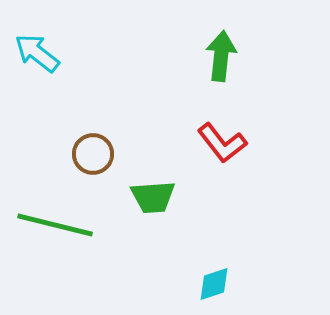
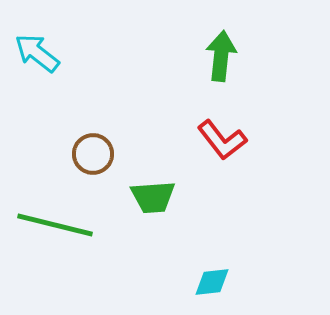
red L-shape: moved 3 px up
cyan diamond: moved 2 px left, 2 px up; rotated 12 degrees clockwise
